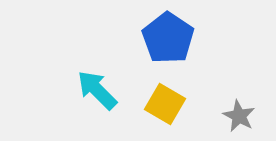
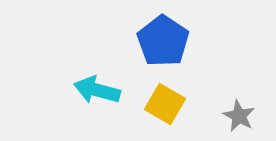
blue pentagon: moved 5 px left, 3 px down
cyan arrow: rotated 30 degrees counterclockwise
